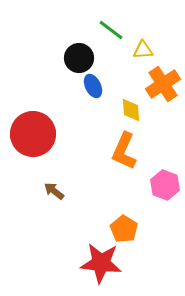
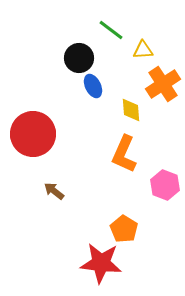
orange L-shape: moved 3 px down
